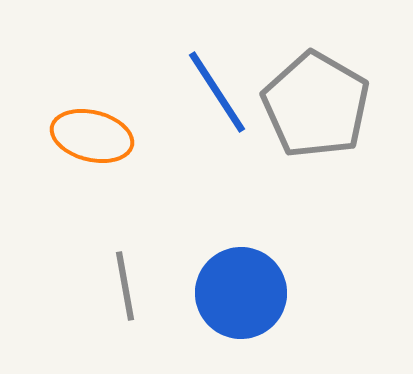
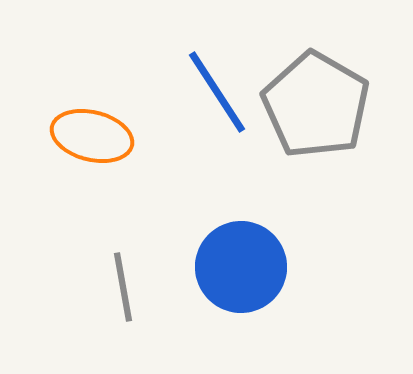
gray line: moved 2 px left, 1 px down
blue circle: moved 26 px up
